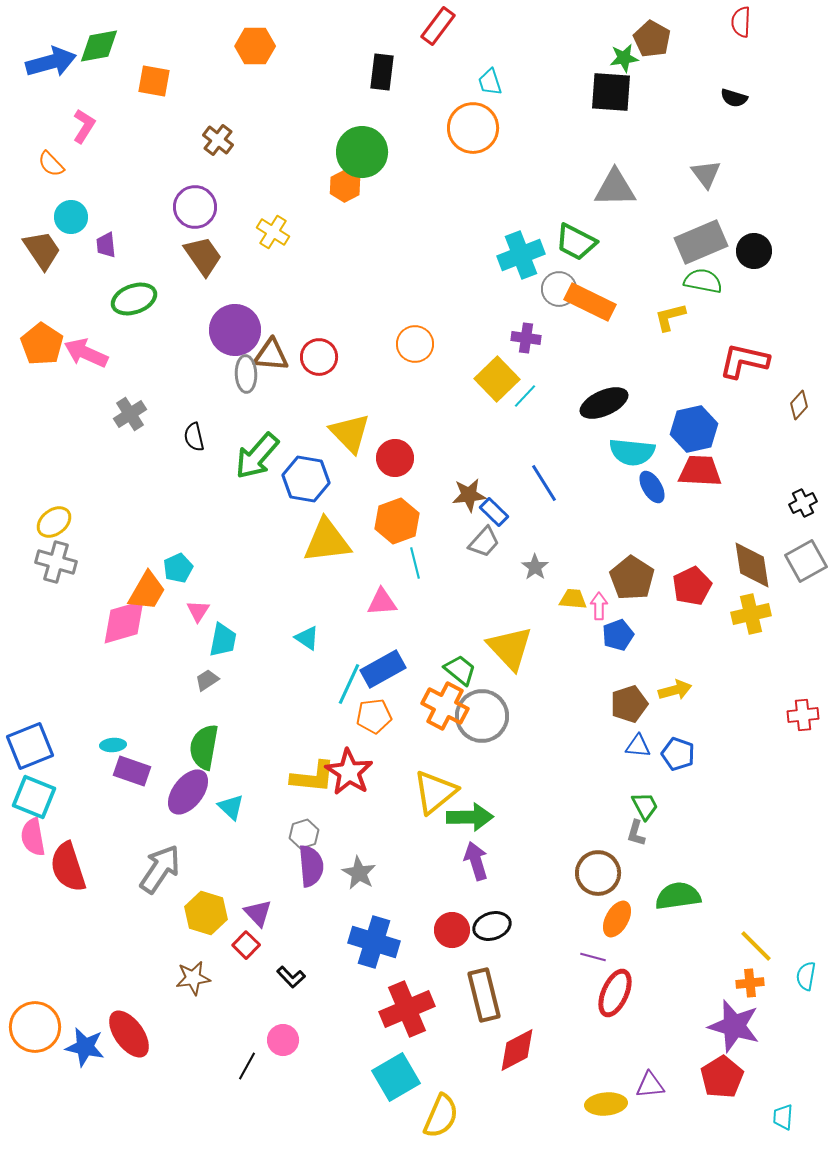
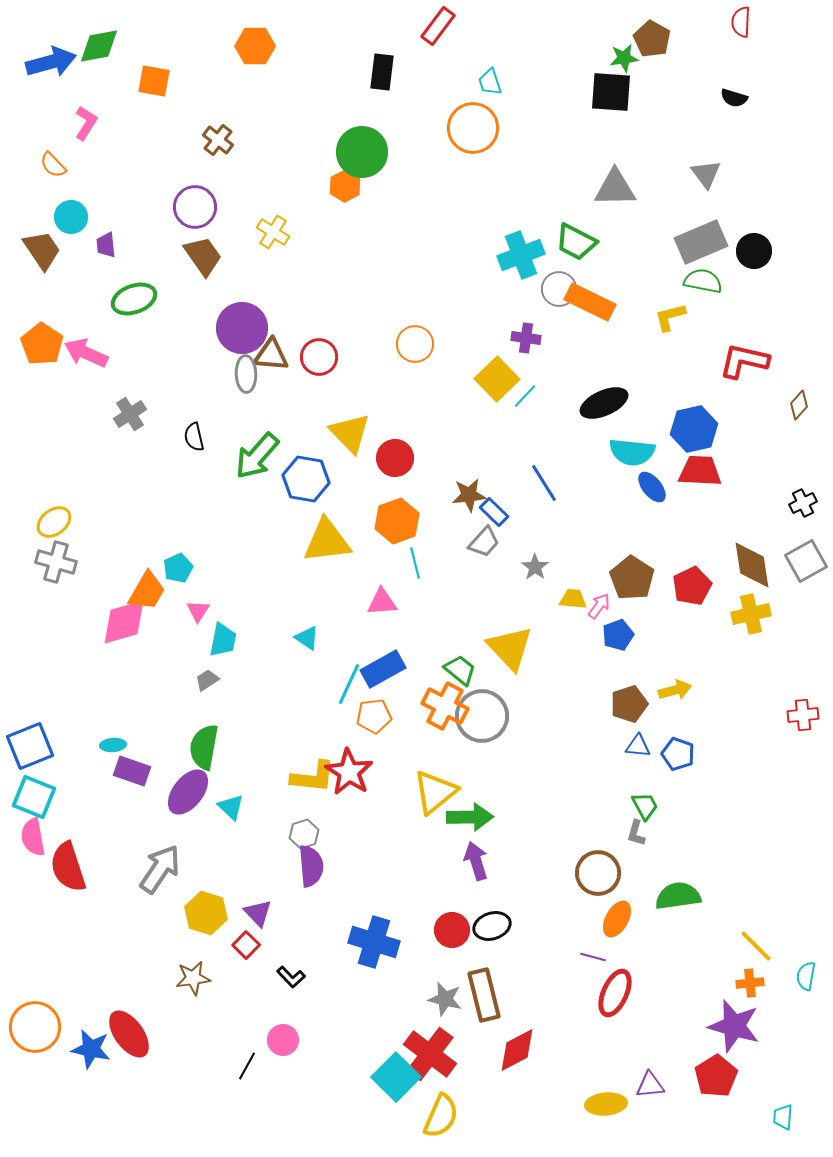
pink L-shape at (84, 126): moved 2 px right, 3 px up
orange semicircle at (51, 164): moved 2 px right, 1 px down
purple circle at (235, 330): moved 7 px right, 2 px up
blue ellipse at (652, 487): rotated 8 degrees counterclockwise
pink arrow at (599, 606): rotated 36 degrees clockwise
gray star at (359, 873): moved 86 px right, 126 px down; rotated 16 degrees counterclockwise
red cross at (407, 1009): moved 23 px right, 45 px down; rotated 30 degrees counterclockwise
blue star at (85, 1047): moved 6 px right, 2 px down
cyan square at (396, 1077): rotated 15 degrees counterclockwise
red pentagon at (722, 1077): moved 6 px left, 1 px up
